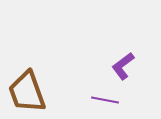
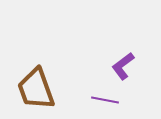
brown trapezoid: moved 9 px right, 3 px up
